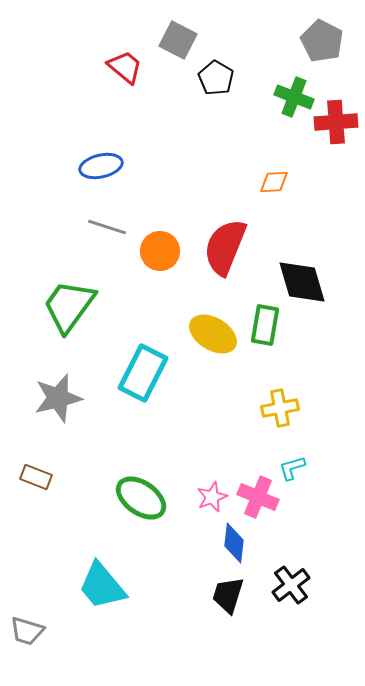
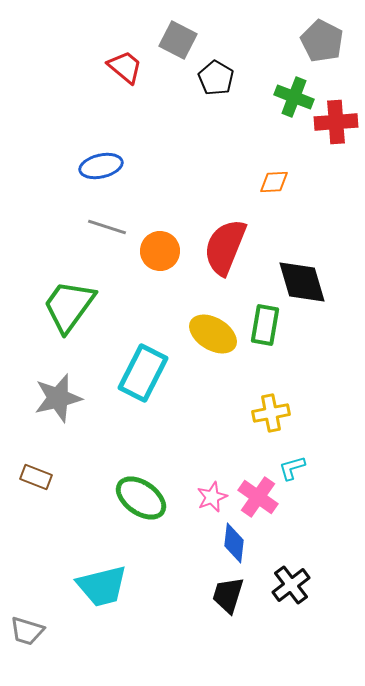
yellow cross: moved 9 px left, 5 px down
pink cross: rotated 12 degrees clockwise
cyan trapezoid: rotated 64 degrees counterclockwise
